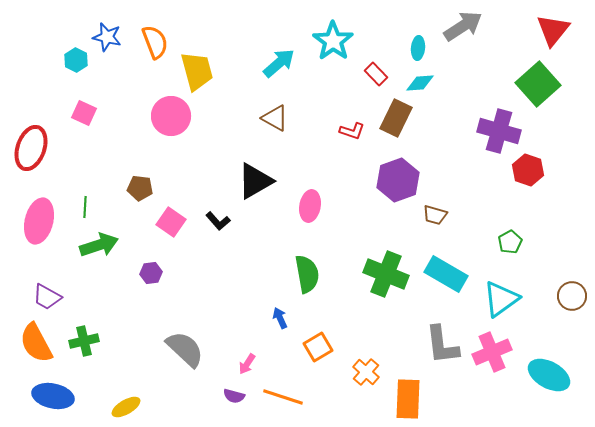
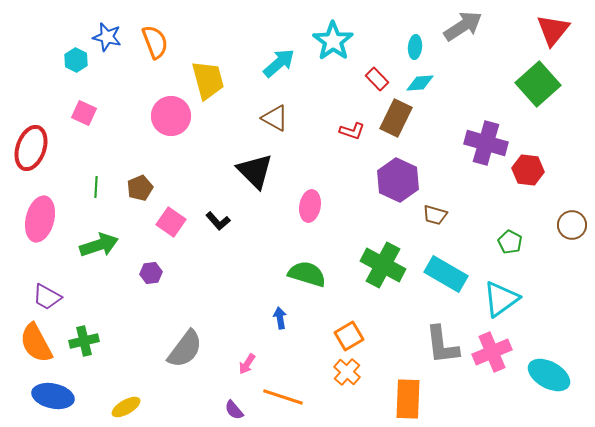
cyan ellipse at (418, 48): moved 3 px left, 1 px up
yellow trapezoid at (197, 71): moved 11 px right, 9 px down
red rectangle at (376, 74): moved 1 px right, 5 px down
purple cross at (499, 131): moved 13 px left, 12 px down
red hexagon at (528, 170): rotated 12 degrees counterclockwise
purple hexagon at (398, 180): rotated 15 degrees counterclockwise
black triangle at (255, 181): moved 10 px up; rotated 45 degrees counterclockwise
brown pentagon at (140, 188): rotated 30 degrees counterclockwise
green line at (85, 207): moved 11 px right, 20 px up
pink ellipse at (39, 221): moved 1 px right, 2 px up
green pentagon at (510, 242): rotated 15 degrees counterclockwise
green semicircle at (307, 274): rotated 63 degrees counterclockwise
green cross at (386, 274): moved 3 px left, 9 px up; rotated 6 degrees clockwise
brown circle at (572, 296): moved 71 px up
blue arrow at (280, 318): rotated 15 degrees clockwise
orange square at (318, 347): moved 31 px right, 11 px up
gray semicircle at (185, 349): rotated 84 degrees clockwise
orange cross at (366, 372): moved 19 px left
purple semicircle at (234, 396): moved 14 px down; rotated 35 degrees clockwise
